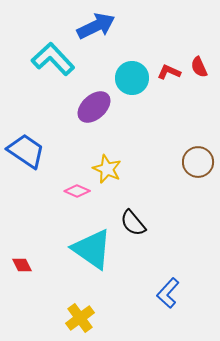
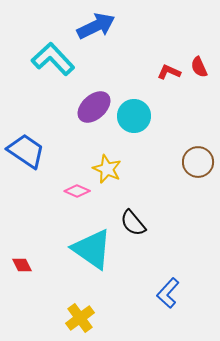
cyan circle: moved 2 px right, 38 px down
